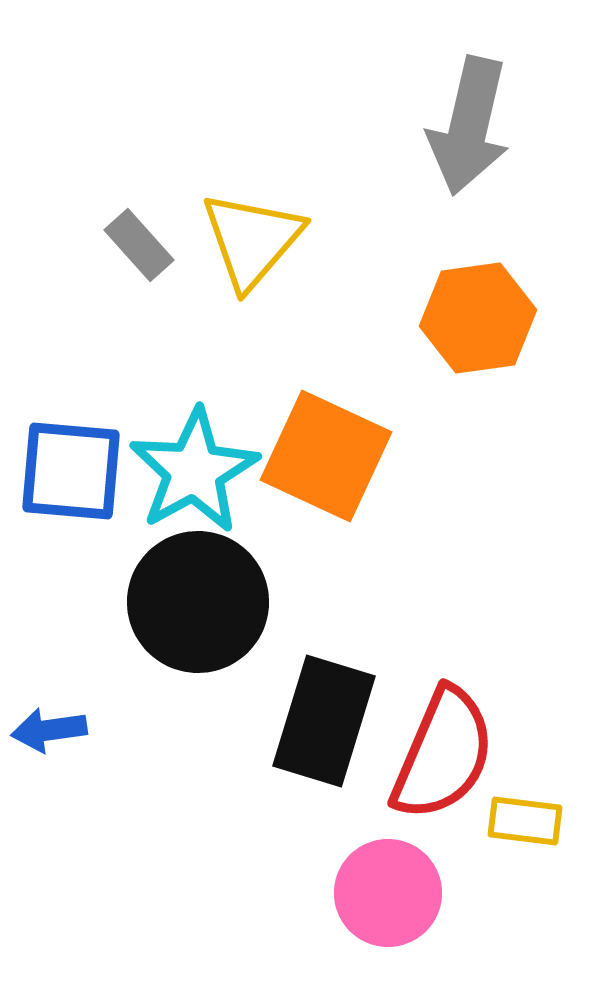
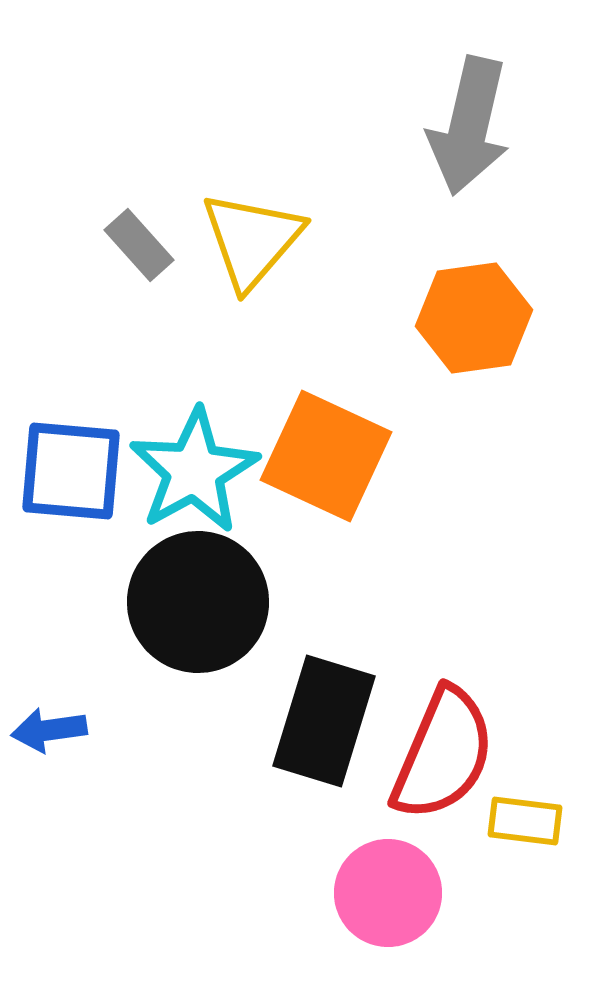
orange hexagon: moved 4 px left
